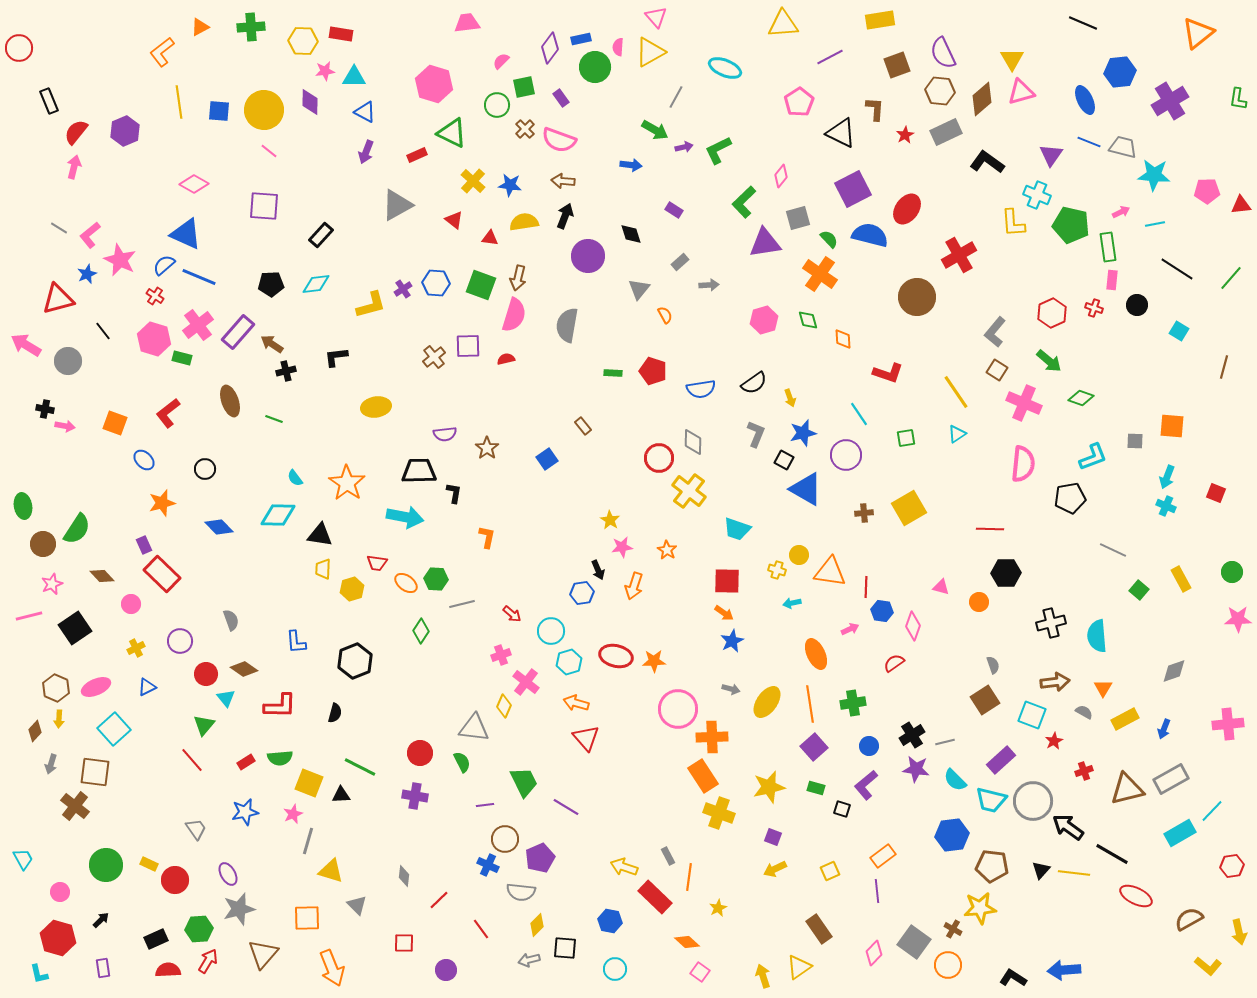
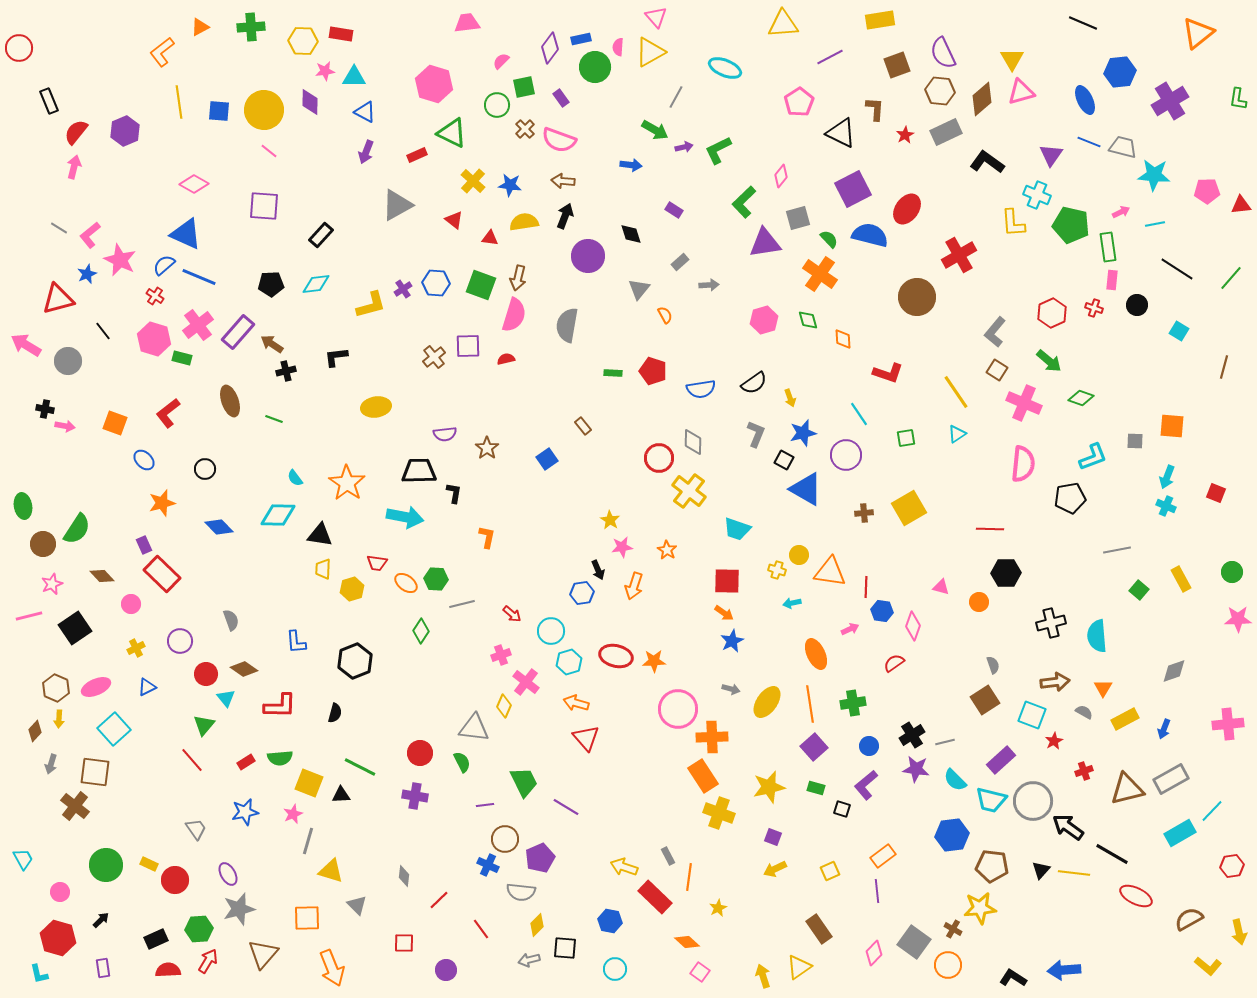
gray line at (1113, 550): moved 4 px right; rotated 36 degrees counterclockwise
